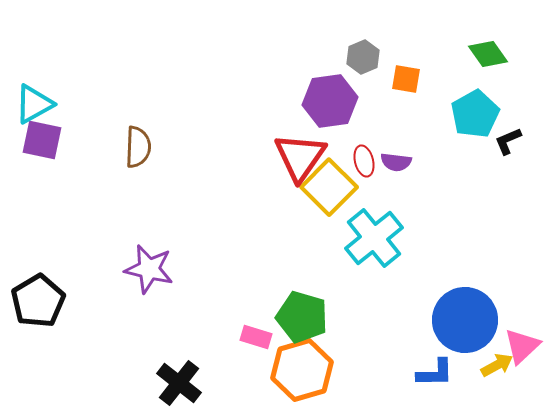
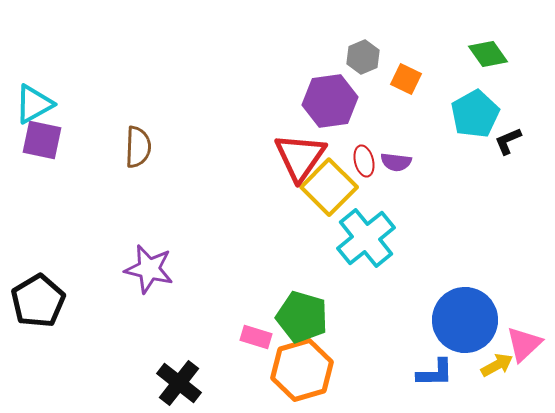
orange square: rotated 16 degrees clockwise
cyan cross: moved 8 px left
pink triangle: moved 2 px right, 2 px up
